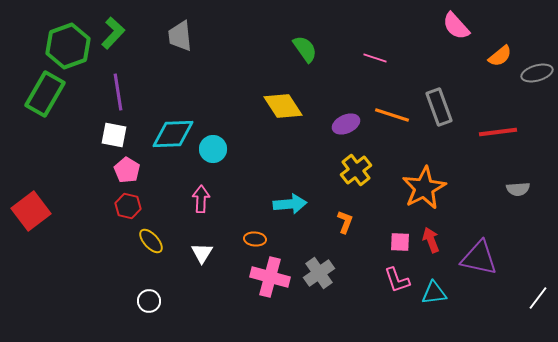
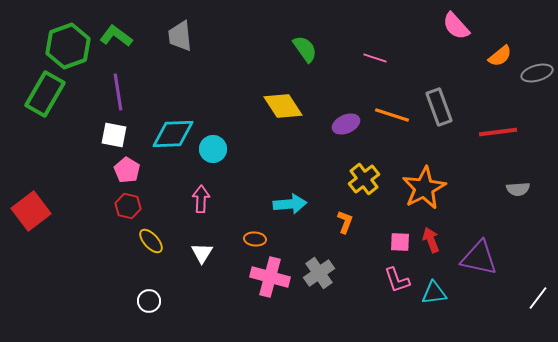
green L-shape: moved 3 px right, 3 px down; rotated 96 degrees counterclockwise
yellow cross: moved 8 px right, 9 px down
